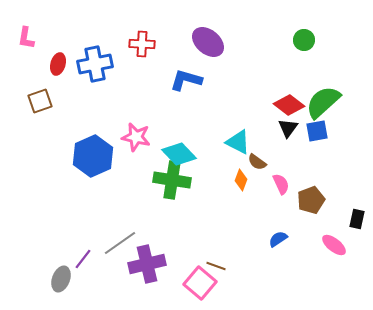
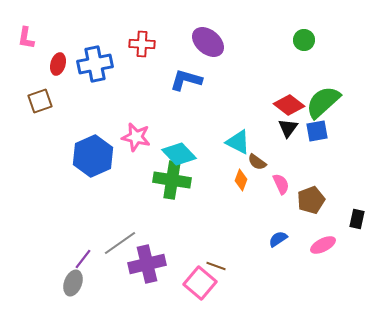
pink ellipse: moved 11 px left; rotated 65 degrees counterclockwise
gray ellipse: moved 12 px right, 4 px down
